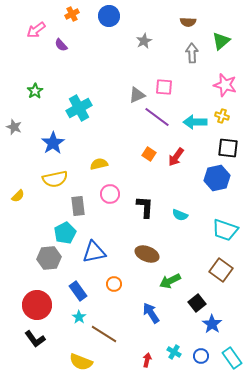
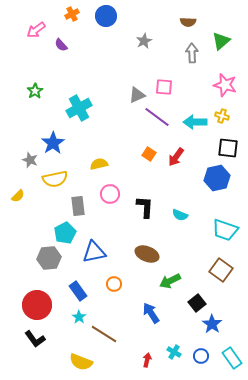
blue circle at (109, 16): moved 3 px left
gray star at (14, 127): moved 16 px right, 33 px down
